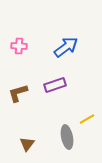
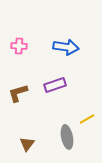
blue arrow: rotated 45 degrees clockwise
